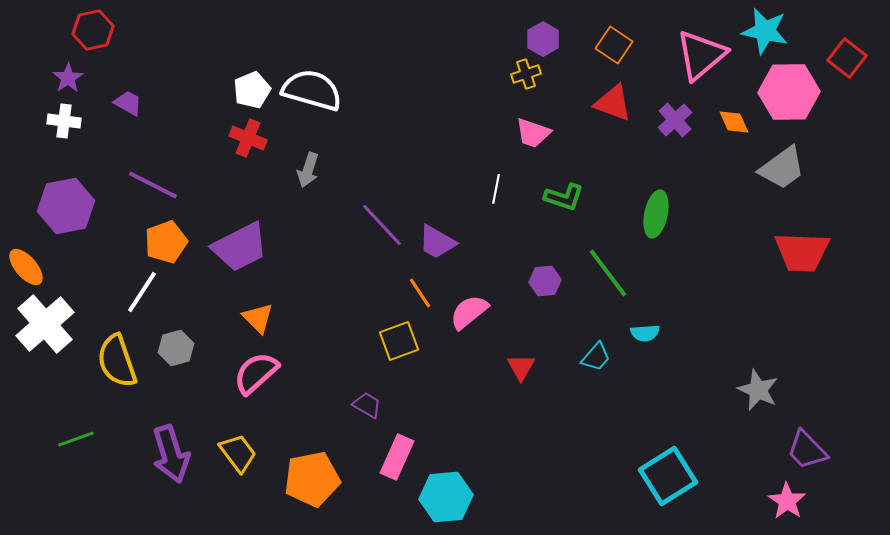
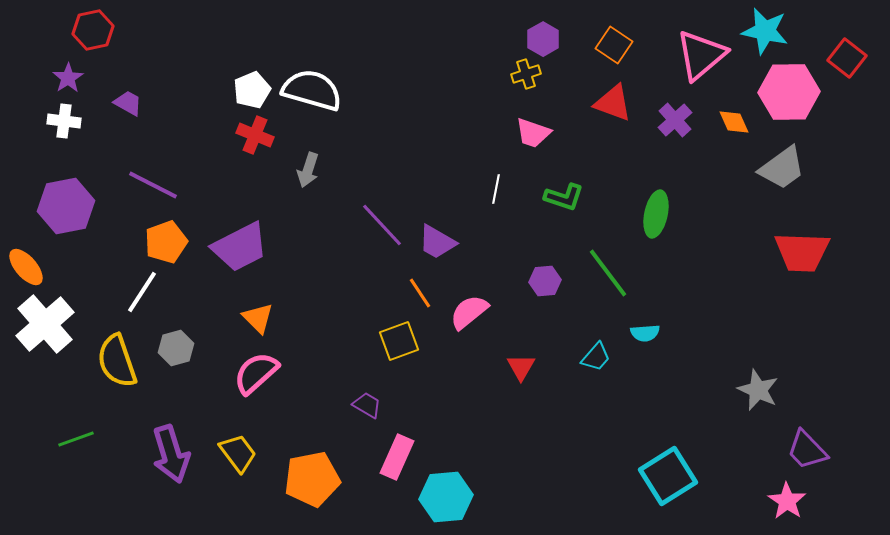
red cross at (248, 138): moved 7 px right, 3 px up
